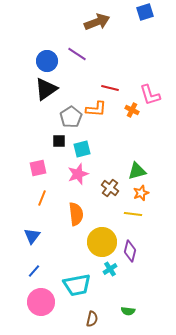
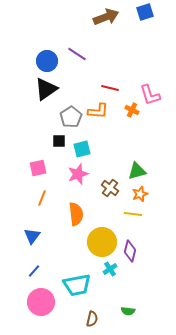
brown arrow: moved 9 px right, 5 px up
orange L-shape: moved 2 px right, 2 px down
orange star: moved 1 px left, 1 px down
